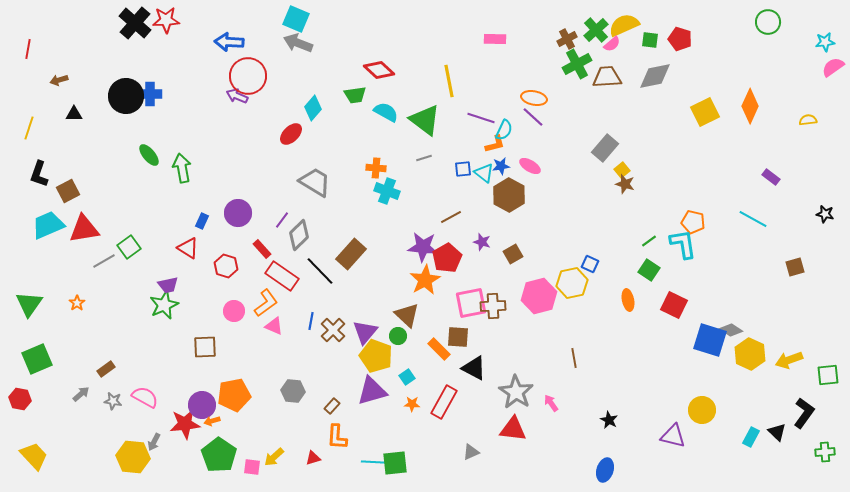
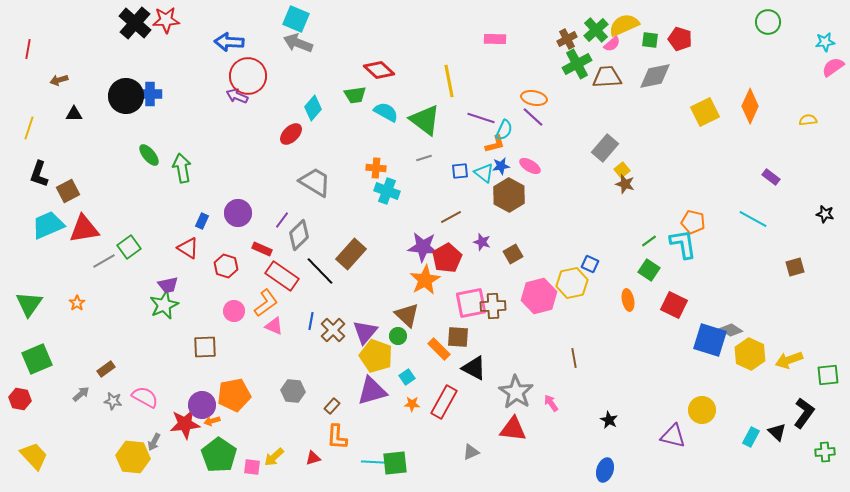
blue square at (463, 169): moved 3 px left, 2 px down
red rectangle at (262, 249): rotated 24 degrees counterclockwise
